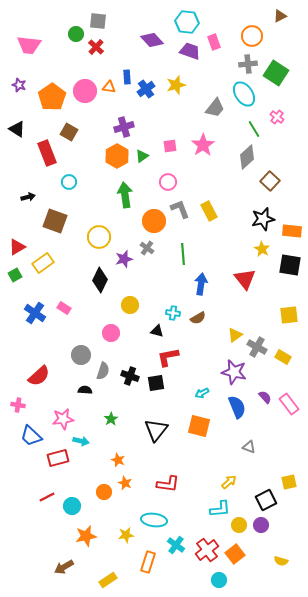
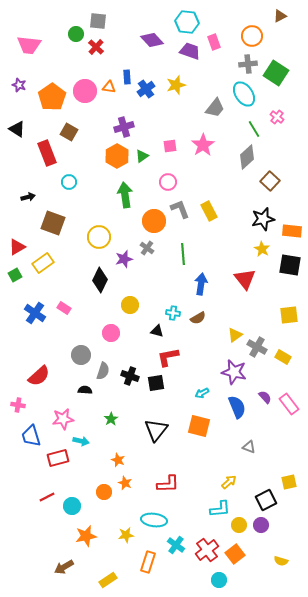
brown square at (55, 221): moved 2 px left, 2 px down
blue trapezoid at (31, 436): rotated 30 degrees clockwise
red L-shape at (168, 484): rotated 10 degrees counterclockwise
